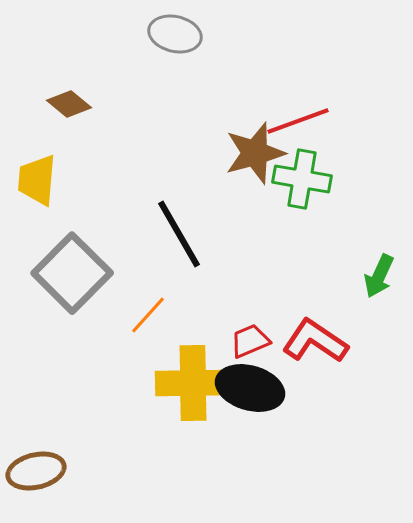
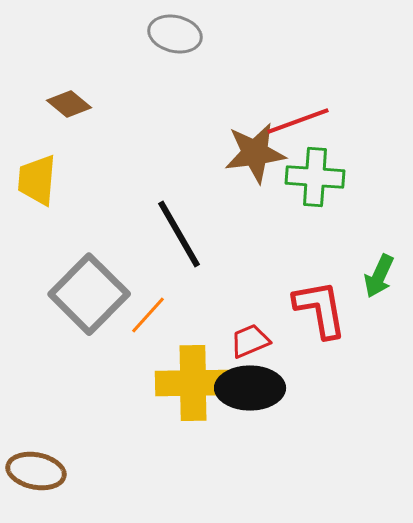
brown star: rotated 8 degrees clockwise
green cross: moved 13 px right, 2 px up; rotated 6 degrees counterclockwise
gray square: moved 17 px right, 21 px down
red L-shape: moved 5 px right, 32 px up; rotated 46 degrees clockwise
black ellipse: rotated 16 degrees counterclockwise
brown ellipse: rotated 24 degrees clockwise
